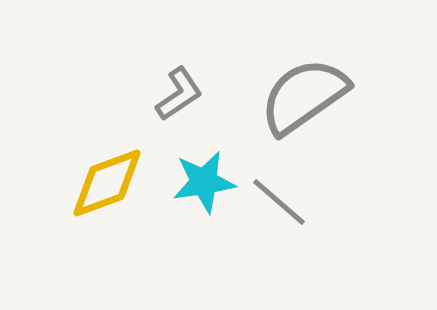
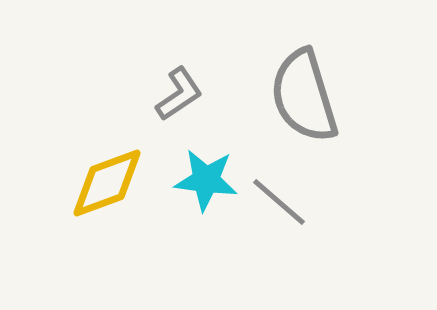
gray semicircle: rotated 72 degrees counterclockwise
cyan star: moved 2 px right, 2 px up; rotated 16 degrees clockwise
